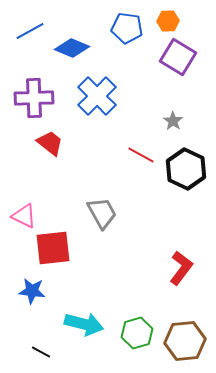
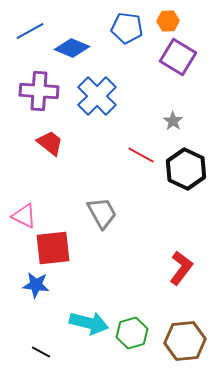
purple cross: moved 5 px right, 7 px up; rotated 6 degrees clockwise
blue star: moved 4 px right, 6 px up
cyan arrow: moved 5 px right, 1 px up
green hexagon: moved 5 px left
